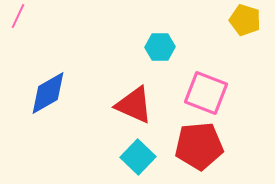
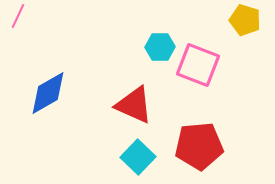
pink square: moved 8 px left, 28 px up
